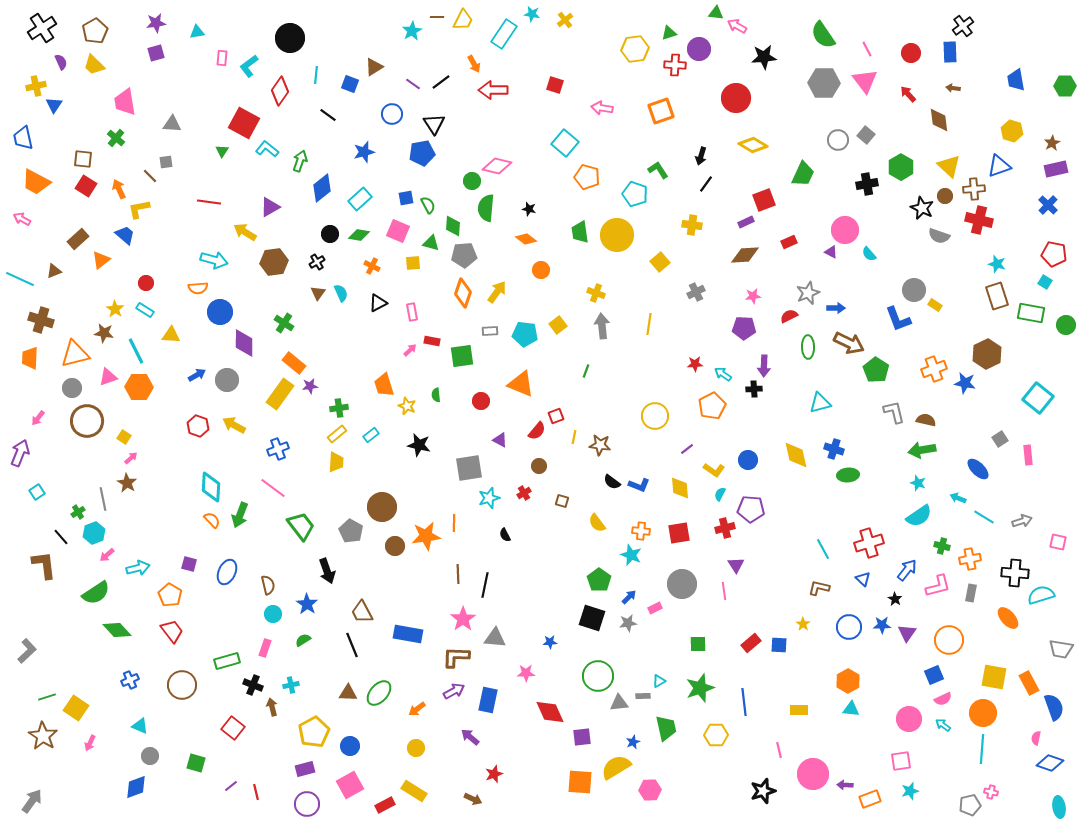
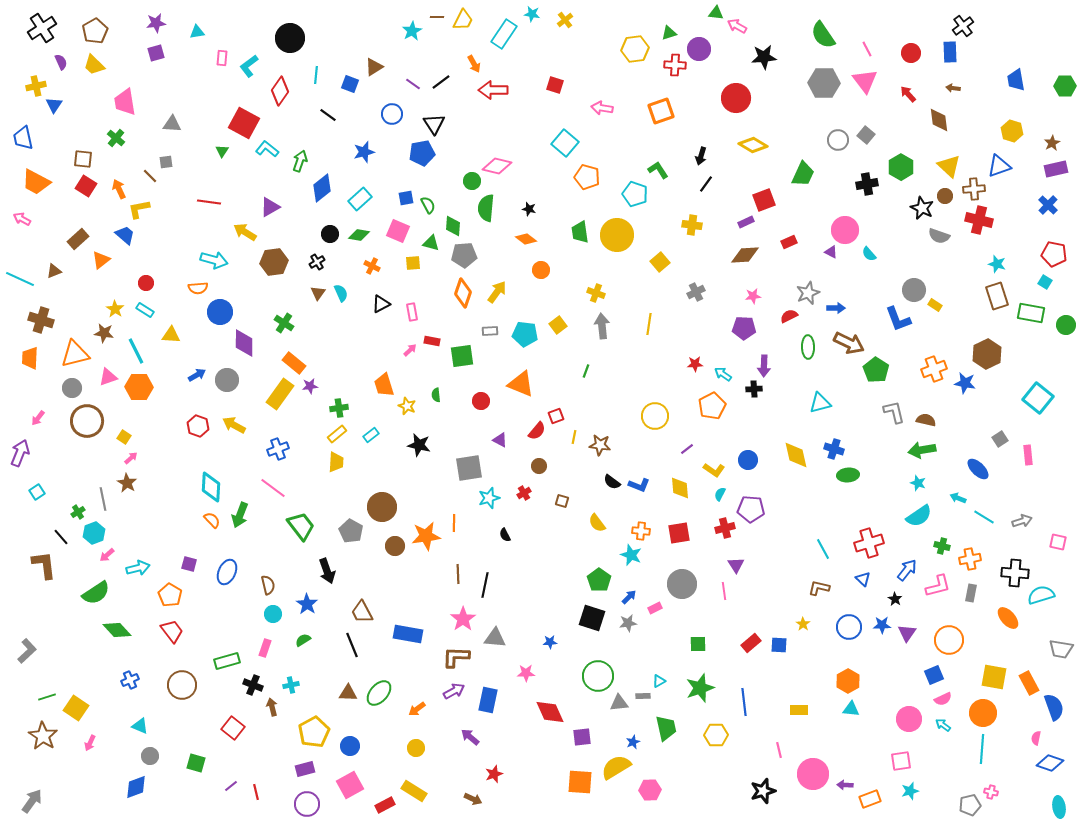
black triangle at (378, 303): moved 3 px right, 1 px down
